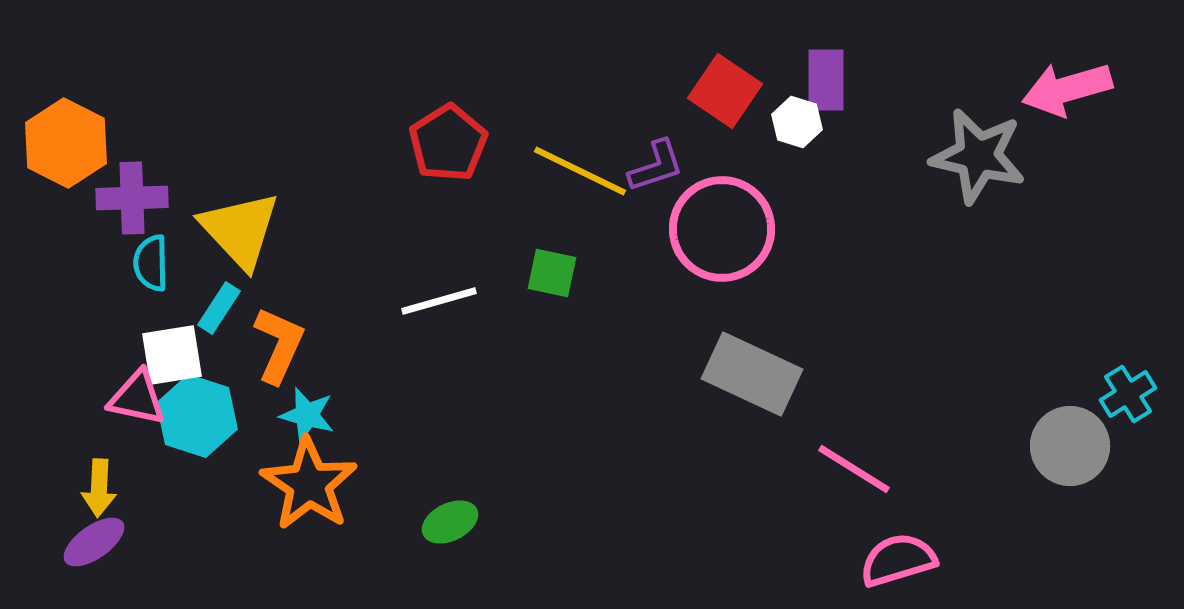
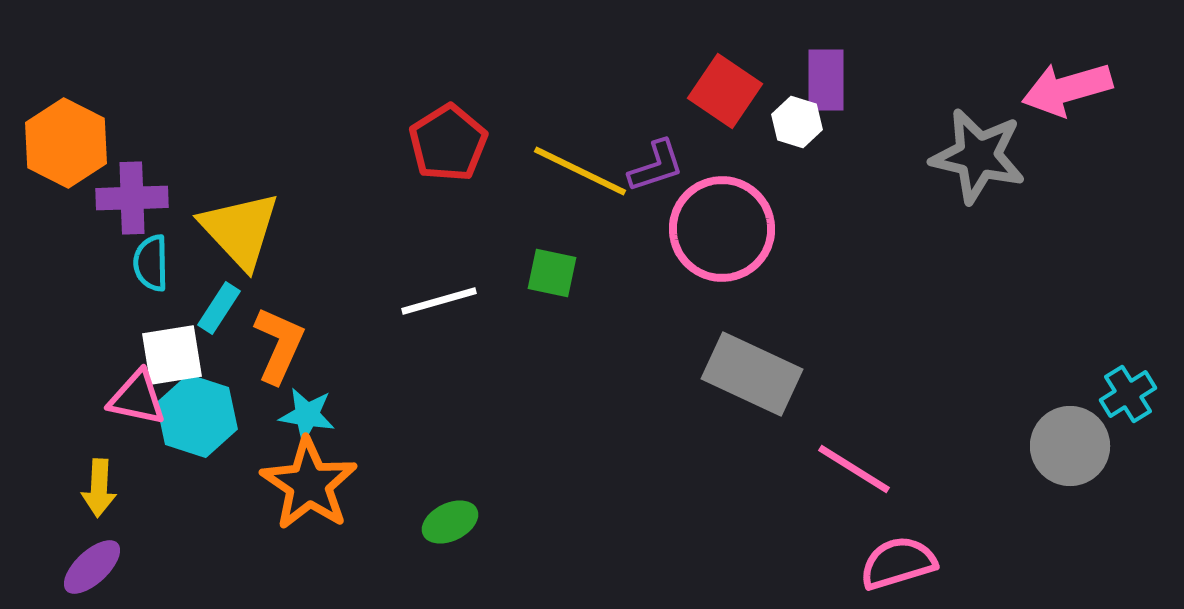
cyan star: rotated 6 degrees counterclockwise
purple ellipse: moved 2 px left, 25 px down; rotated 8 degrees counterclockwise
pink semicircle: moved 3 px down
